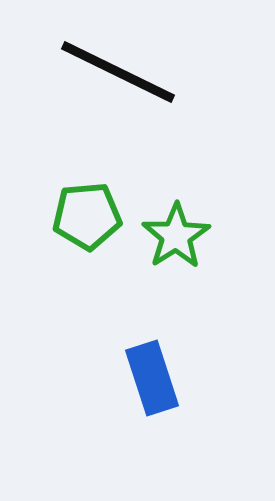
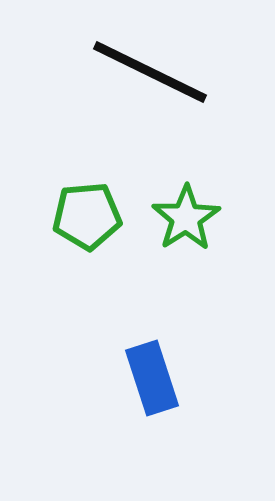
black line: moved 32 px right
green star: moved 10 px right, 18 px up
